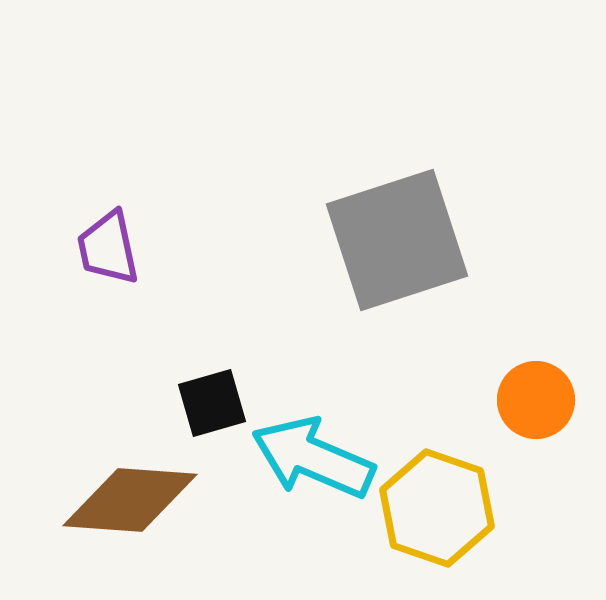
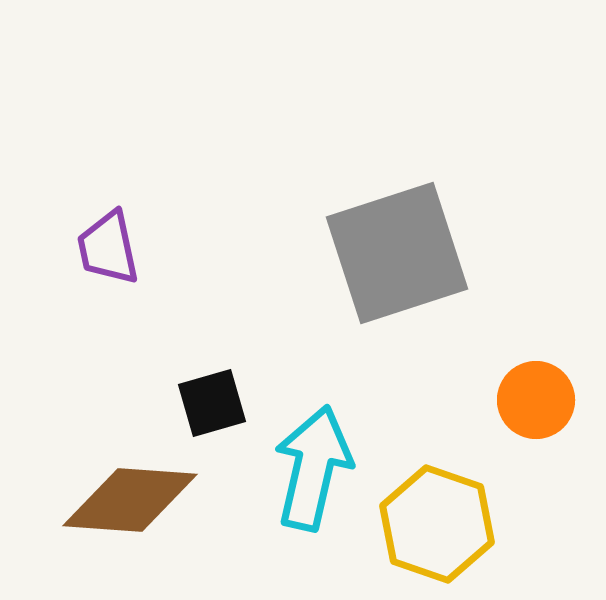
gray square: moved 13 px down
cyan arrow: moved 10 px down; rotated 80 degrees clockwise
yellow hexagon: moved 16 px down
